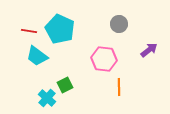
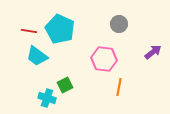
purple arrow: moved 4 px right, 2 px down
orange line: rotated 12 degrees clockwise
cyan cross: rotated 24 degrees counterclockwise
